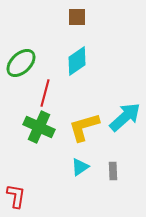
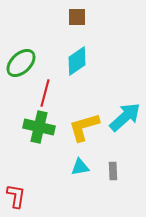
green cross: rotated 12 degrees counterclockwise
cyan triangle: rotated 24 degrees clockwise
